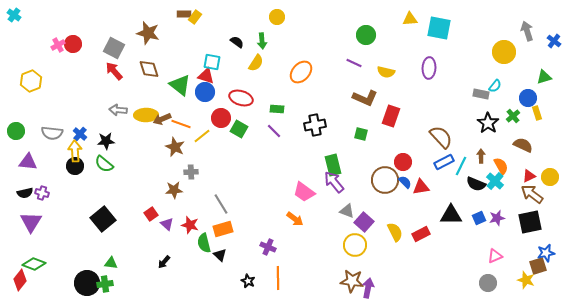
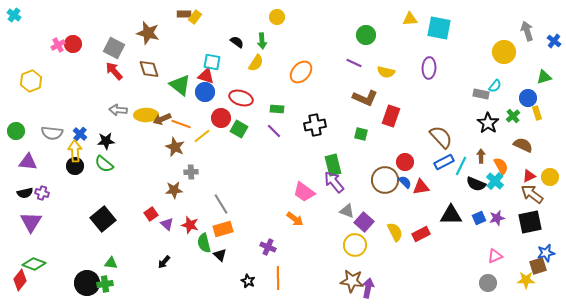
red circle at (403, 162): moved 2 px right
yellow star at (526, 280): rotated 18 degrees counterclockwise
